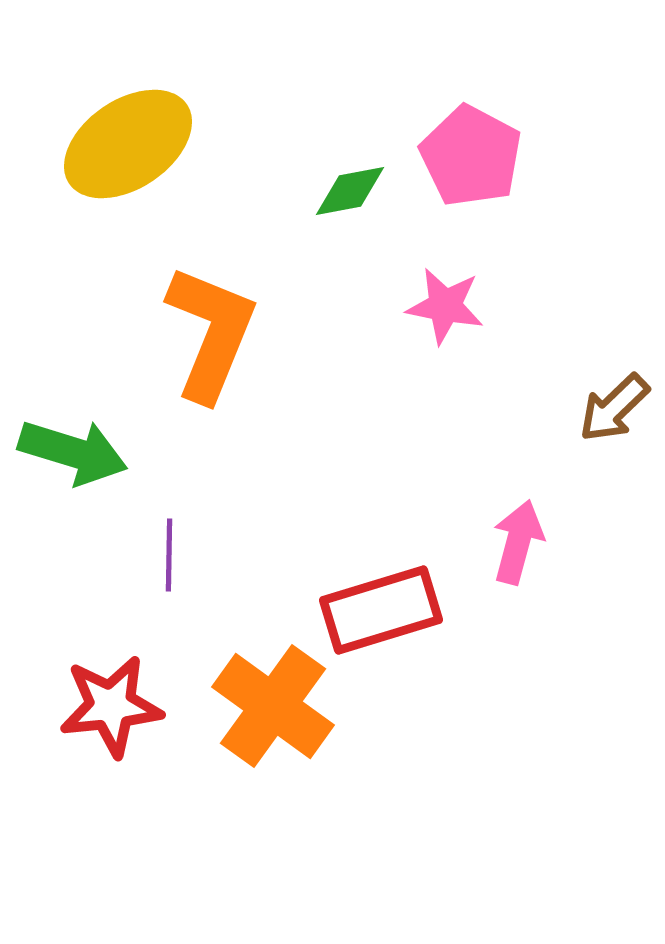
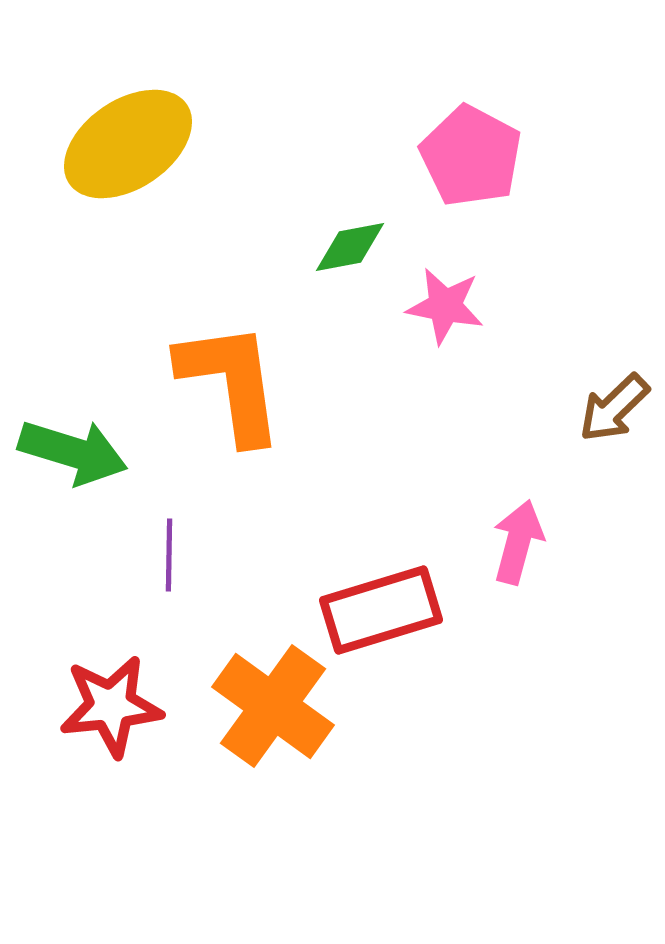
green diamond: moved 56 px down
orange L-shape: moved 20 px right, 49 px down; rotated 30 degrees counterclockwise
